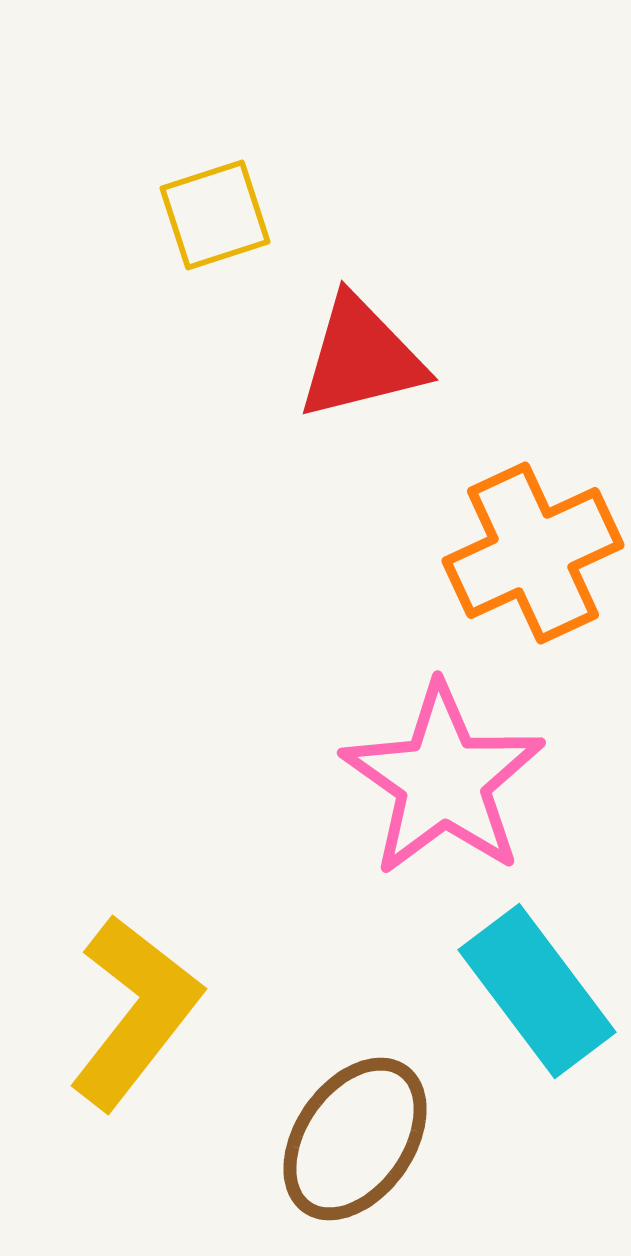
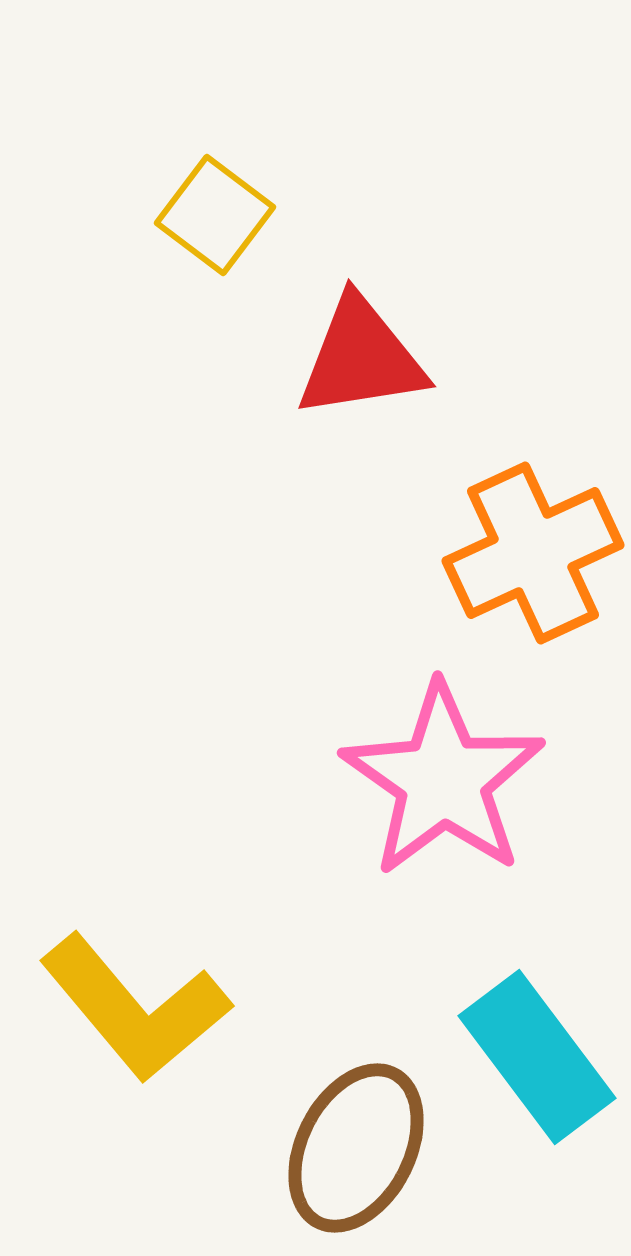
yellow square: rotated 35 degrees counterclockwise
red triangle: rotated 5 degrees clockwise
cyan rectangle: moved 66 px down
yellow L-shape: moved 4 px up; rotated 102 degrees clockwise
brown ellipse: moved 1 px right, 9 px down; rotated 8 degrees counterclockwise
